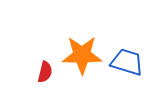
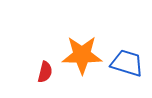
blue trapezoid: moved 1 px down
